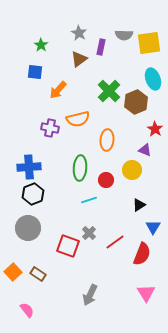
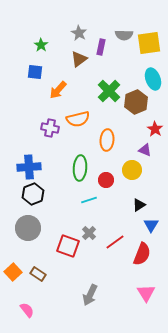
blue triangle: moved 2 px left, 2 px up
